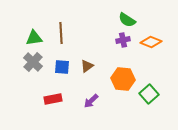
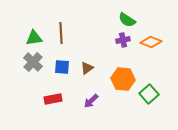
brown triangle: moved 2 px down
